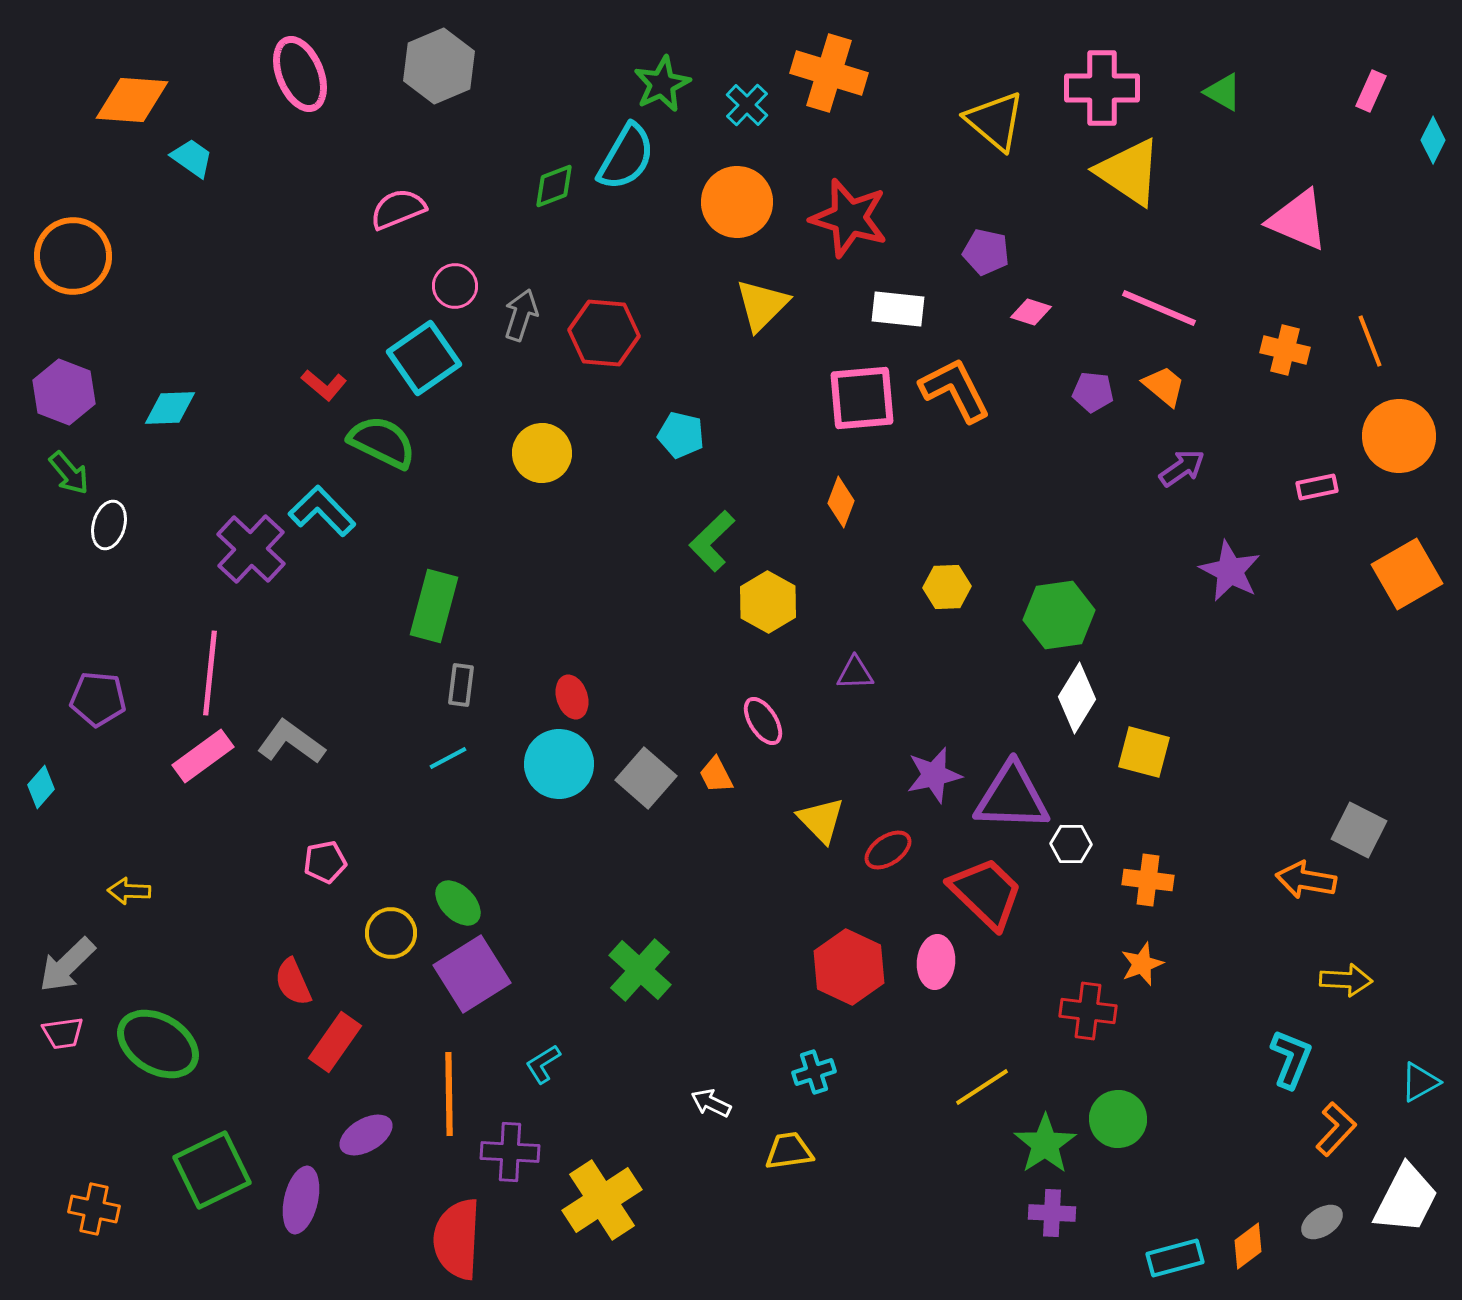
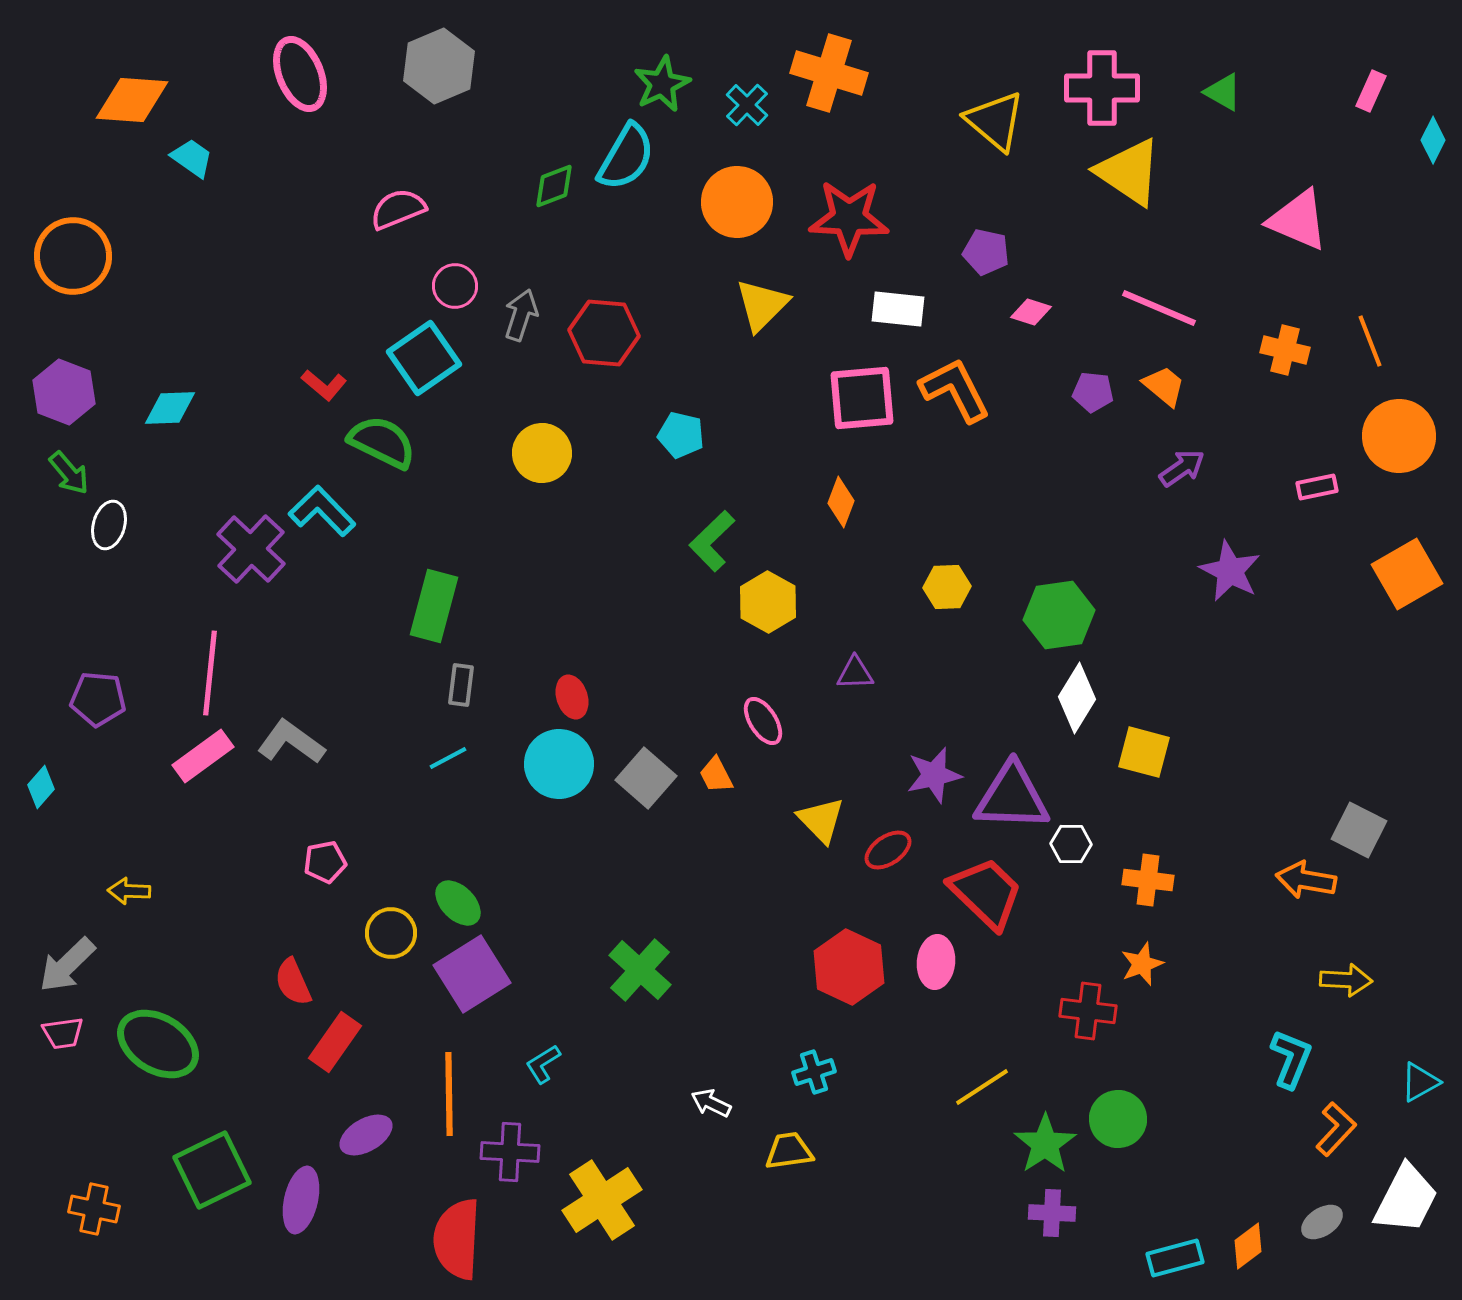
red star at (849, 218): rotated 14 degrees counterclockwise
